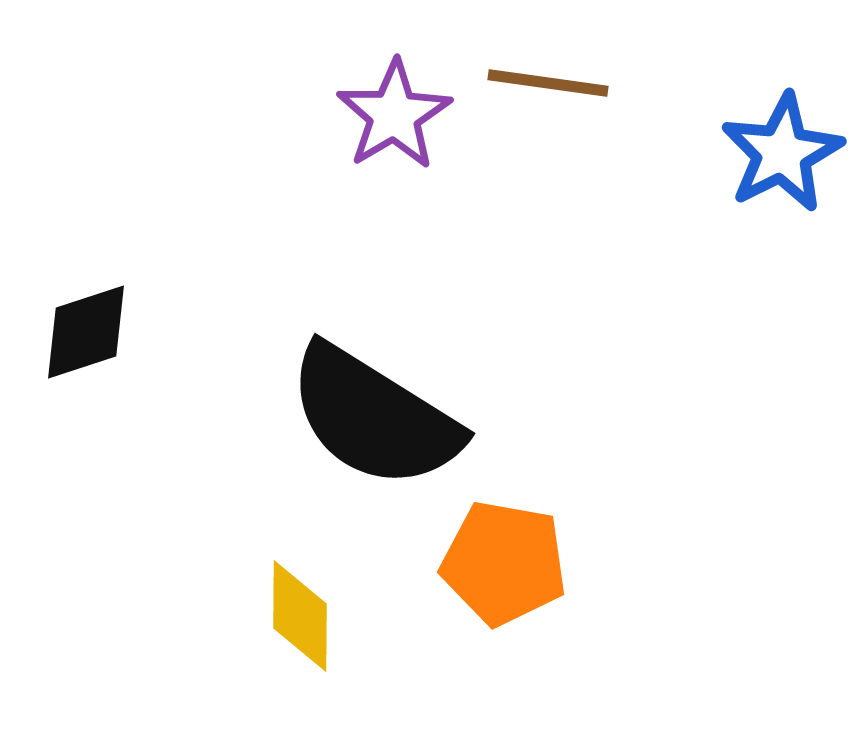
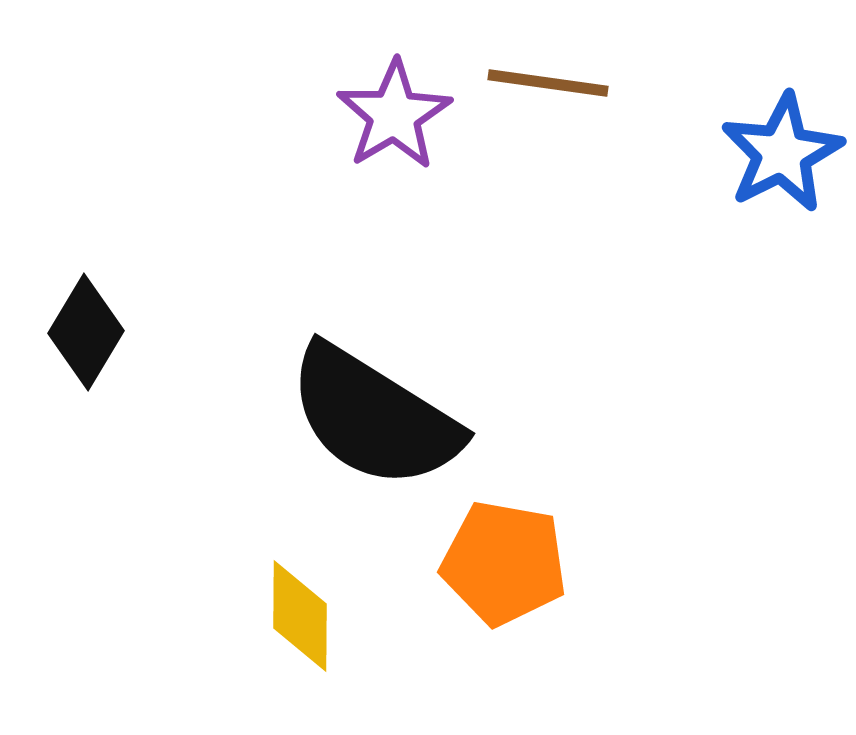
black diamond: rotated 41 degrees counterclockwise
